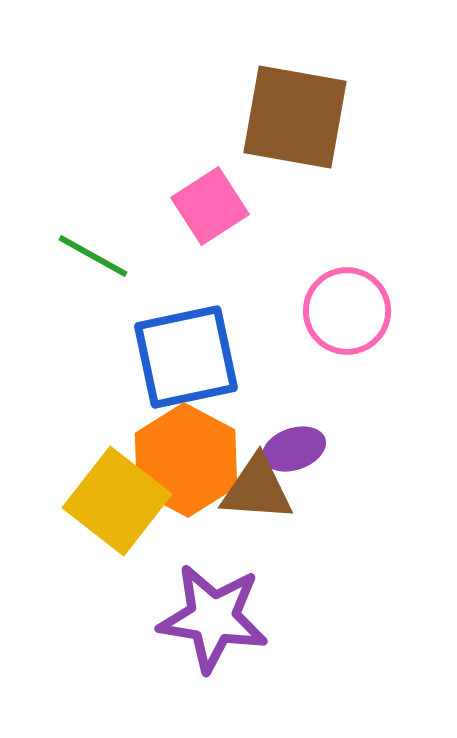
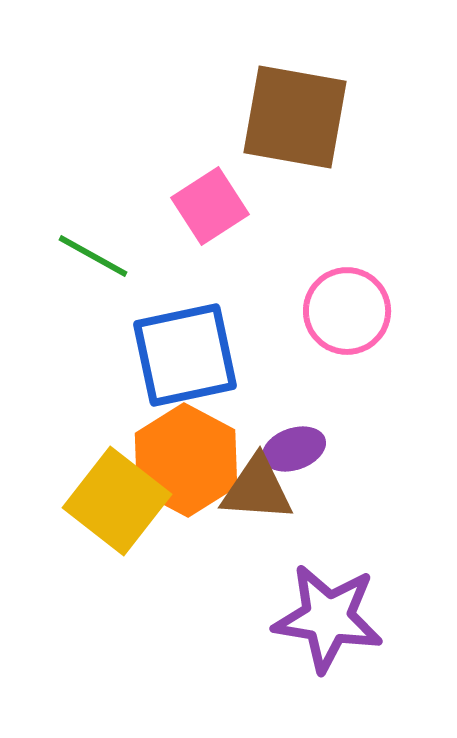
blue square: moved 1 px left, 2 px up
purple star: moved 115 px right
